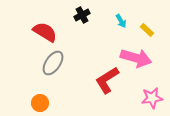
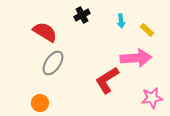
cyan arrow: rotated 24 degrees clockwise
pink arrow: rotated 20 degrees counterclockwise
